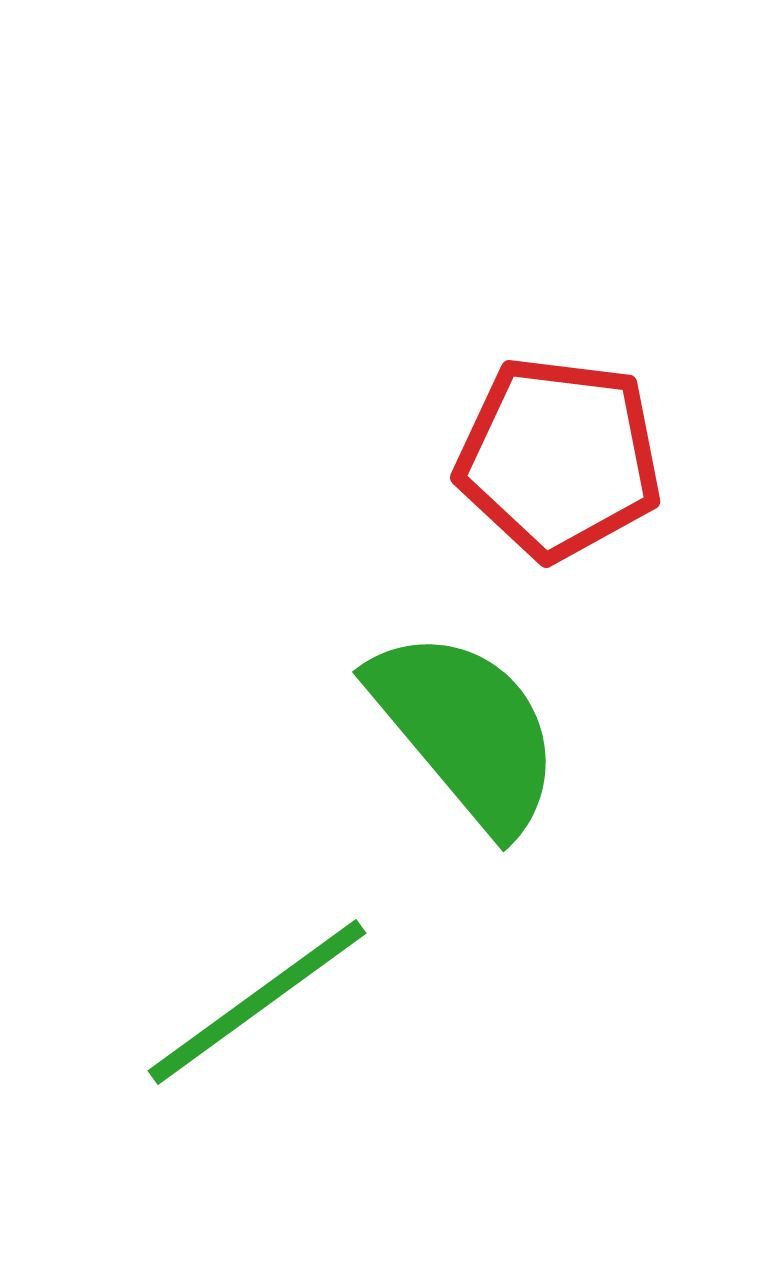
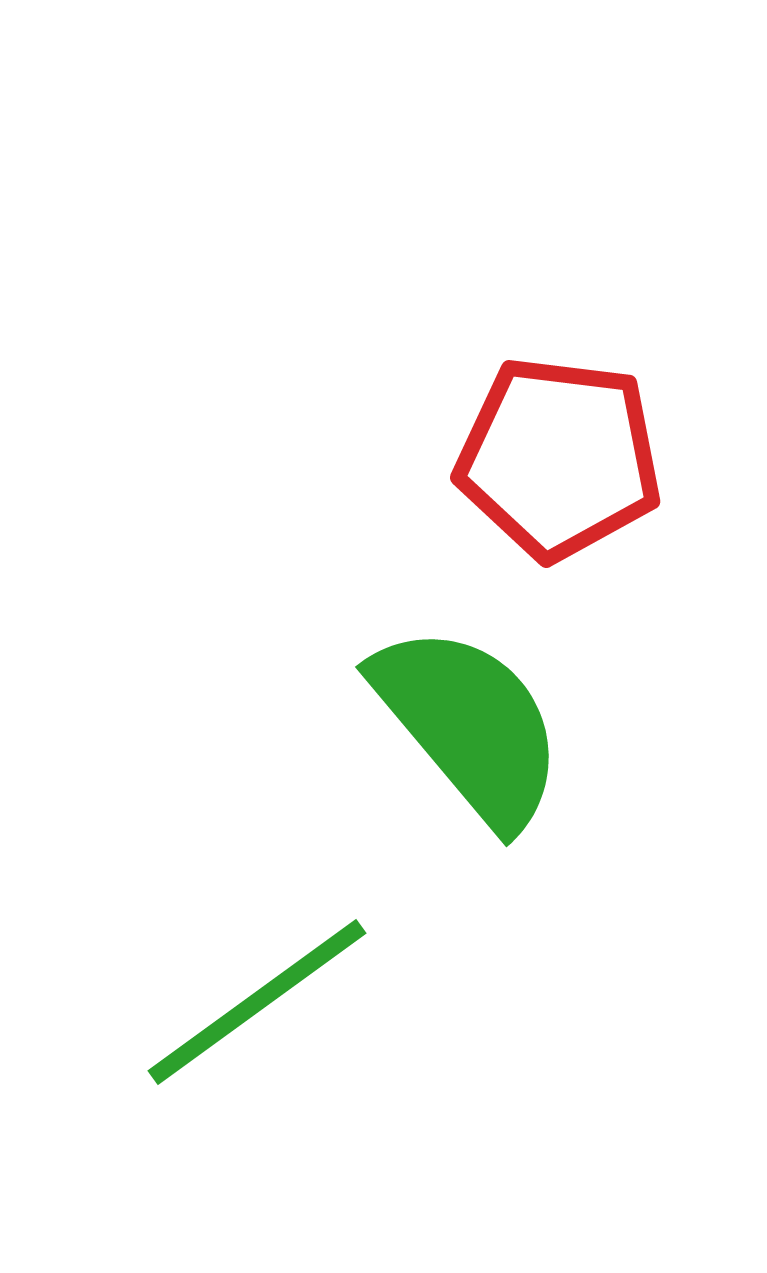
green semicircle: moved 3 px right, 5 px up
